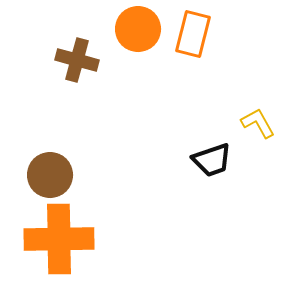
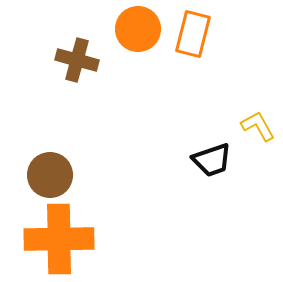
yellow L-shape: moved 3 px down
